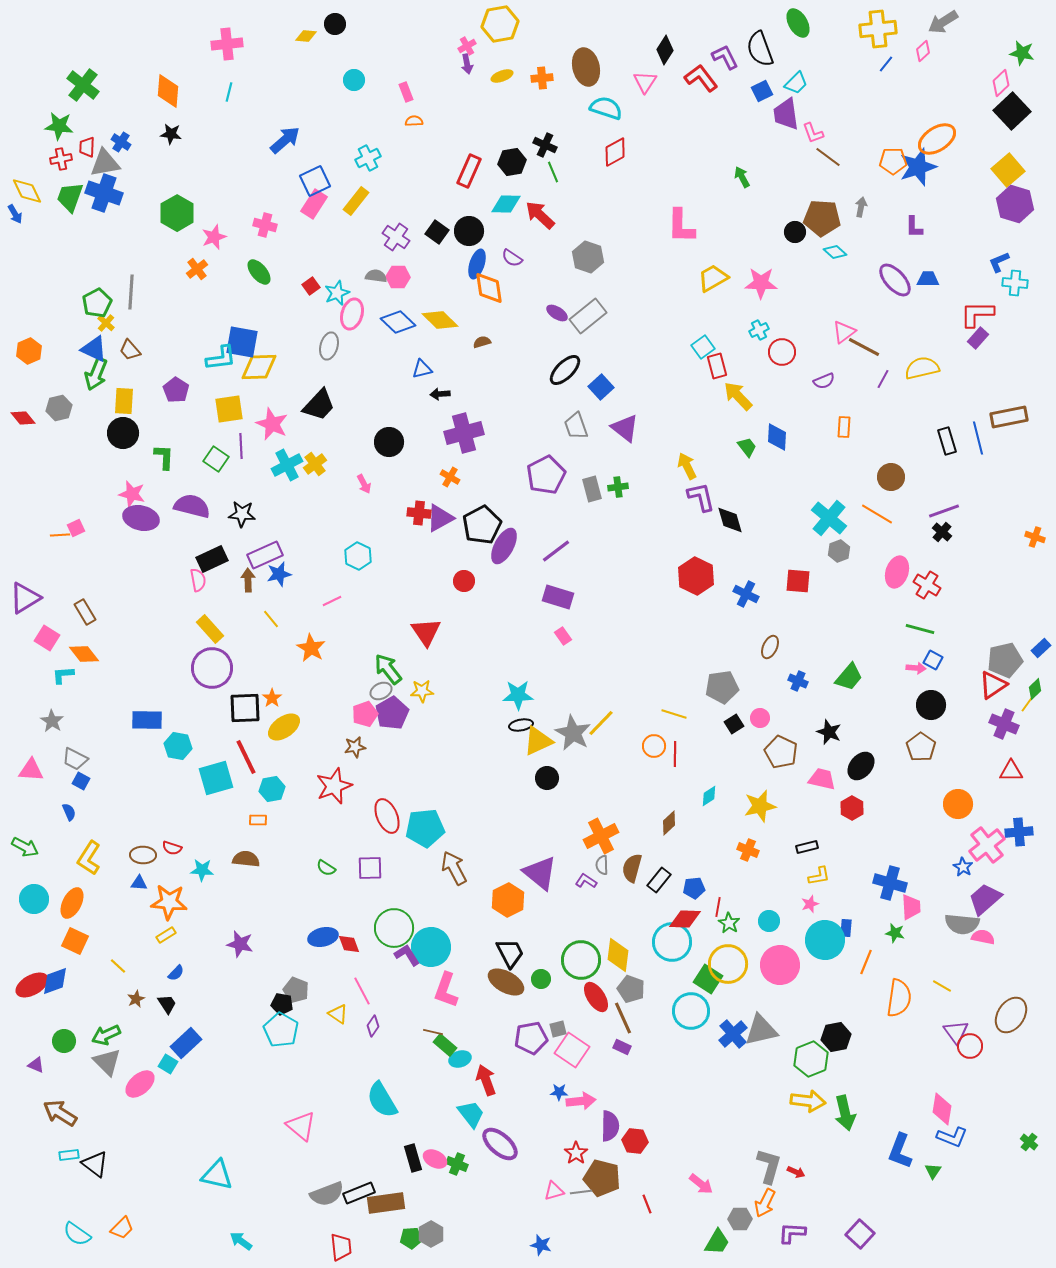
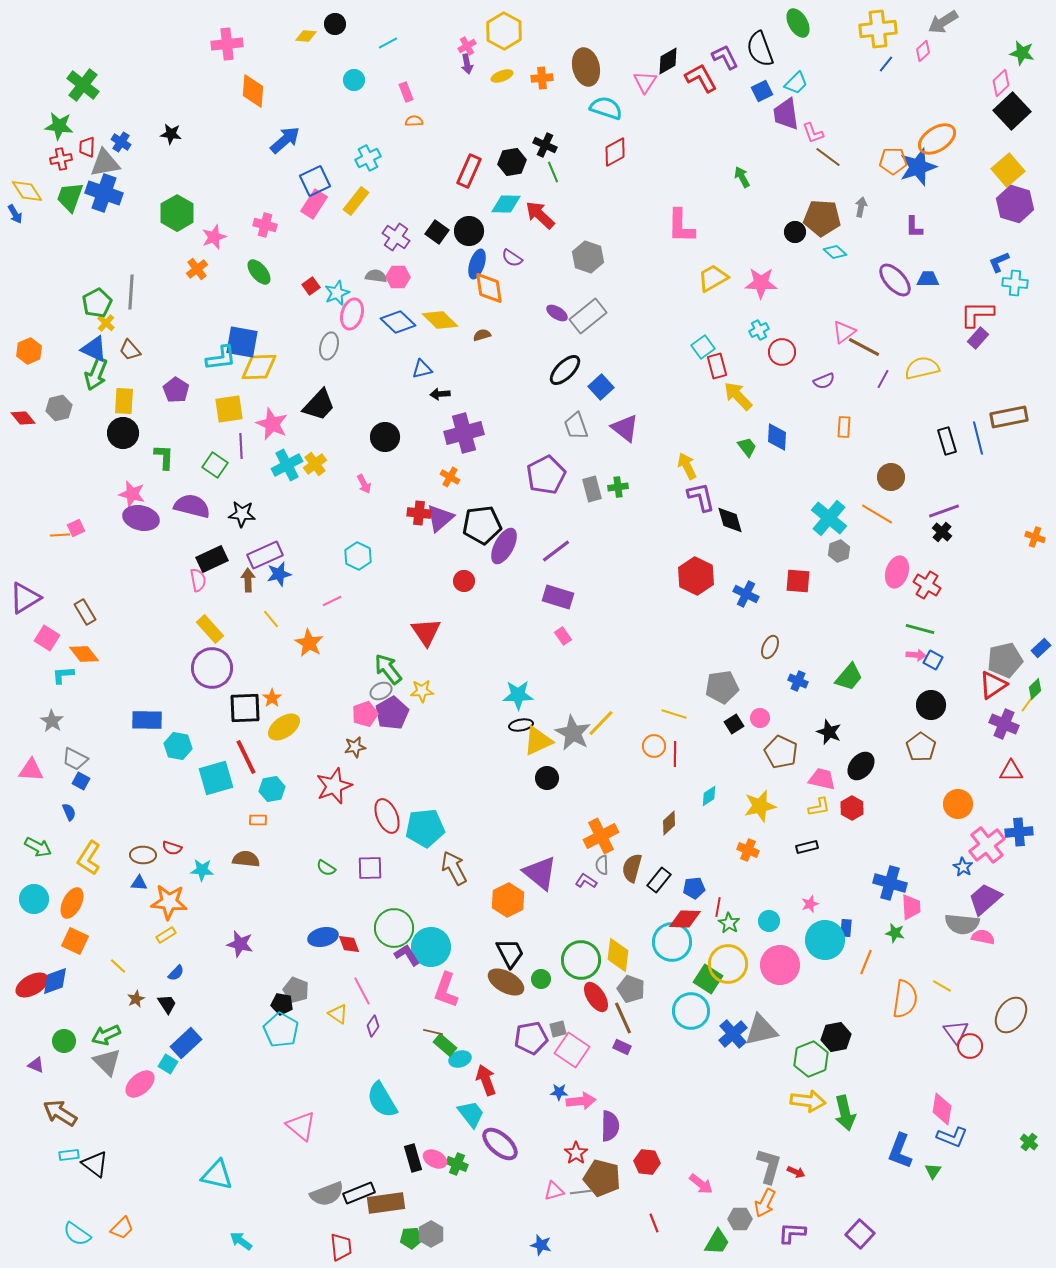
yellow hexagon at (500, 24): moved 4 px right, 7 px down; rotated 21 degrees counterclockwise
black diamond at (665, 50): moved 3 px right, 11 px down; rotated 28 degrees clockwise
red L-shape at (701, 78): rotated 8 degrees clockwise
orange diamond at (168, 91): moved 85 px right
cyan line at (229, 92): moved 159 px right, 49 px up; rotated 48 degrees clockwise
yellow diamond at (27, 191): rotated 8 degrees counterclockwise
brown semicircle at (482, 342): moved 7 px up
black circle at (389, 442): moved 4 px left, 5 px up
green square at (216, 459): moved 1 px left, 6 px down
purple triangle at (440, 518): rotated 12 degrees counterclockwise
black pentagon at (482, 525): rotated 21 degrees clockwise
orange star at (311, 648): moved 2 px left, 5 px up
pink arrow at (916, 668): moved 13 px up
green arrow at (25, 847): moved 13 px right
yellow L-shape at (819, 876): moved 69 px up
orange semicircle at (899, 998): moved 6 px right, 1 px down
red hexagon at (635, 1141): moved 12 px right, 21 px down
red line at (647, 1204): moved 7 px right, 19 px down
